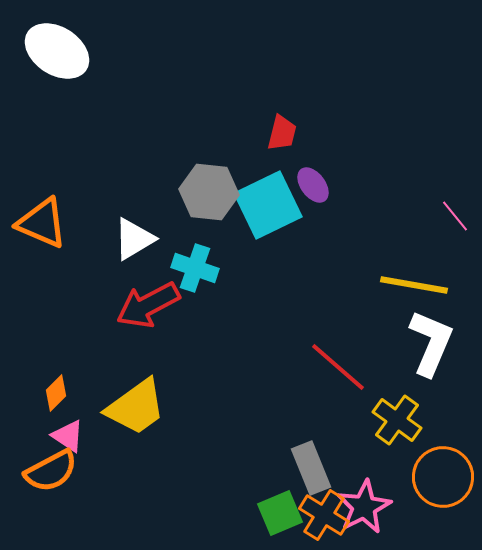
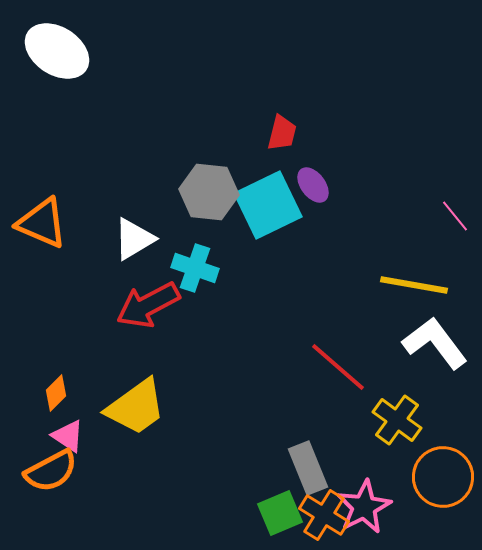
white L-shape: moved 4 px right; rotated 60 degrees counterclockwise
gray rectangle: moved 3 px left
